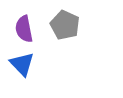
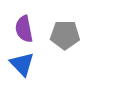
gray pentagon: moved 10 px down; rotated 24 degrees counterclockwise
